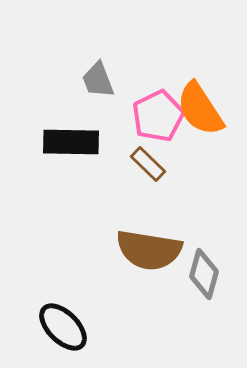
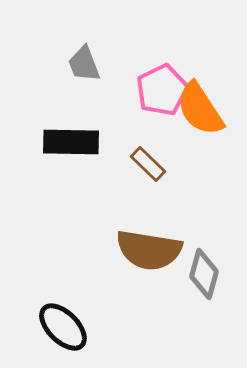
gray trapezoid: moved 14 px left, 16 px up
pink pentagon: moved 4 px right, 26 px up
